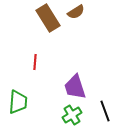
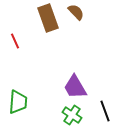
brown semicircle: rotated 102 degrees counterclockwise
brown rectangle: rotated 12 degrees clockwise
red line: moved 20 px left, 21 px up; rotated 28 degrees counterclockwise
purple trapezoid: rotated 12 degrees counterclockwise
green cross: rotated 24 degrees counterclockwise
